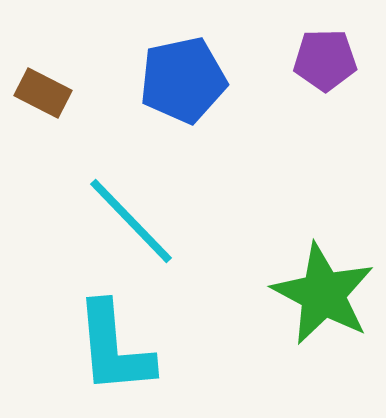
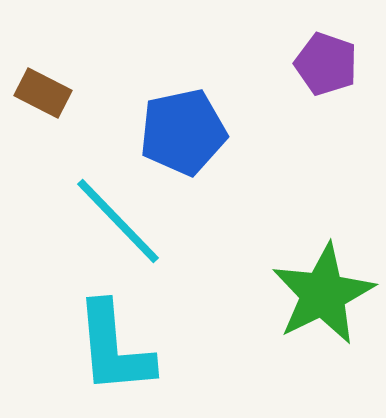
purple pentagon: moved 1 px right, 4 px down; rotated 20 degrees clockwise
blue pentagon: moved 52 px down
cyan line: moved 13 px left
green star: rotated 18 degrees clockwise
